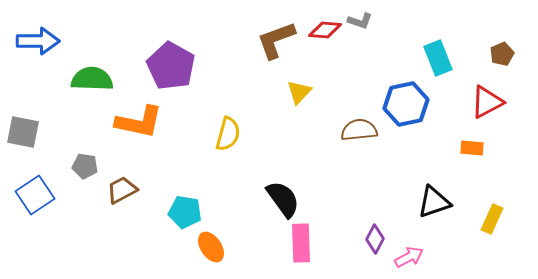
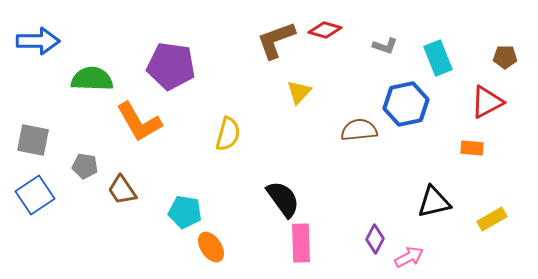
gray L-shape: moved 25 px right, 25 px down
red diamond: rotated 12 degrees clockwise
brown pentagon: moved 3 px right, 3 px down; rotated 25 degrees clockwise
purple pentagon: rotated 21 degrees counterclockwise
orange L-shape: rotated 48 degrees clockwise
gray square: moved 10 px right, 8 px down
brown trapezoid: rotated 96 degrees counterclockwise
black triangle: rotated 6 degrees clockwise
yellow rectangle: rotated 36 degrees clockwise
